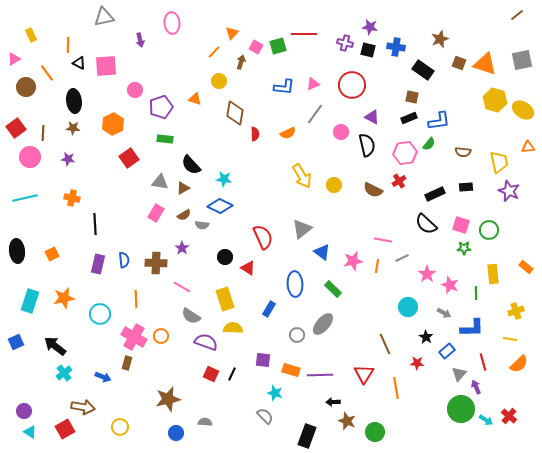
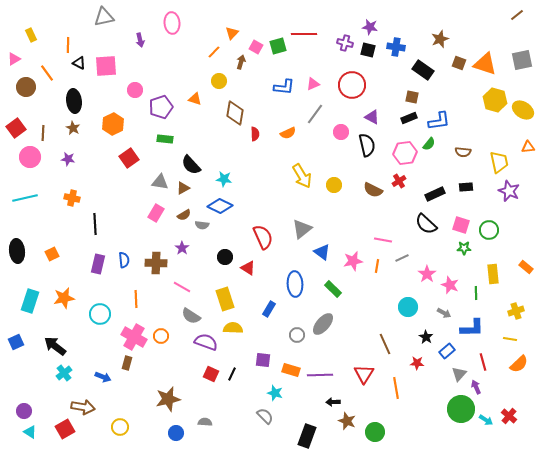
brown star at (73, 128): rotated 24 degrees clockwise
